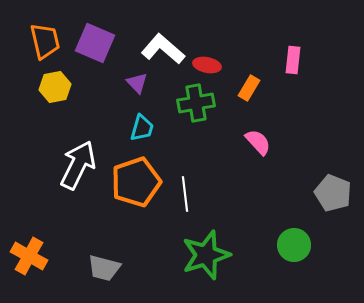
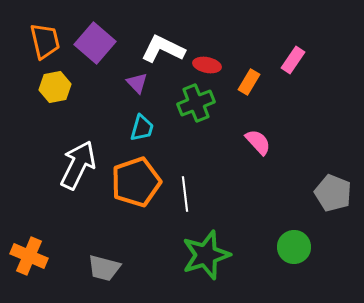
purple square: rotated 18 degrees clockwise
white L-shape: rotated 15 degrees counterclockwise
pink rectangle: rotated 28 degrees clockwise
orange rectangle: moved 6 px up
green cross: rotated 12 degrees counterclockwise
green circle: moved 2 px down
orange cross: rotated 6 degrees counterclockwise
